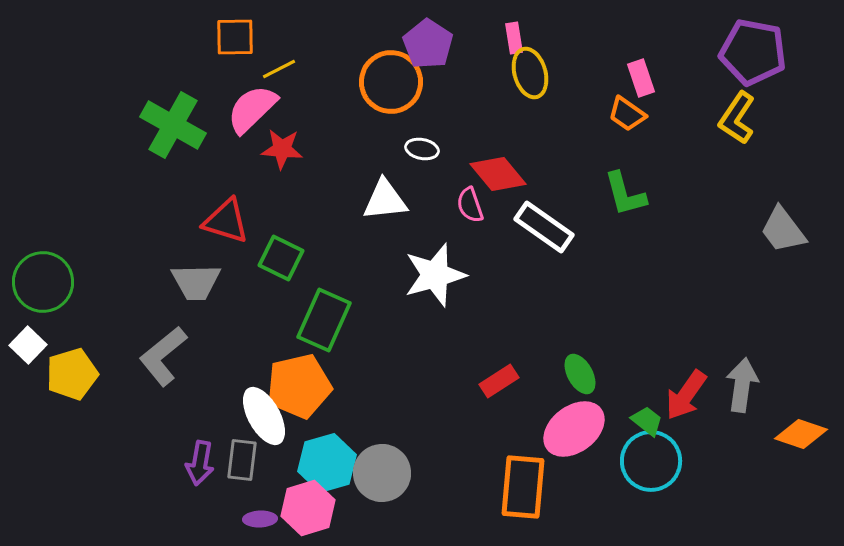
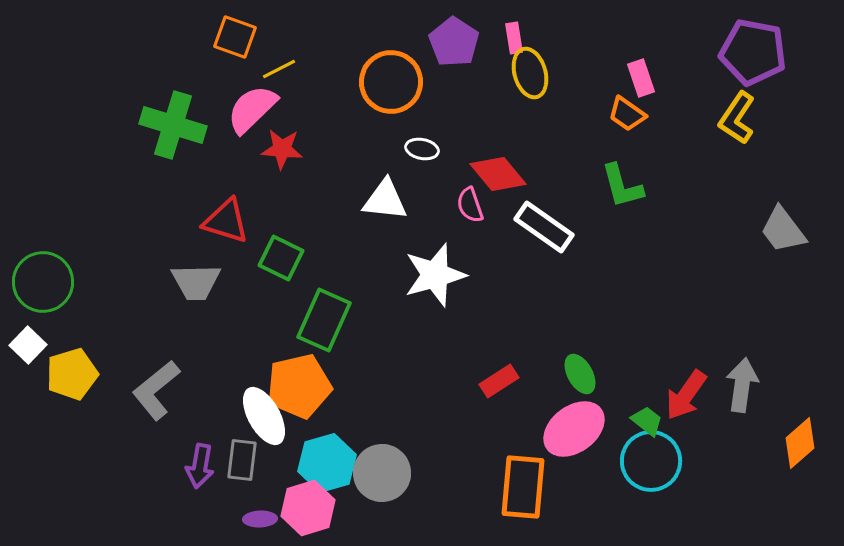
orange square at (235, 37): rotated 21 degrees clockwise
purple pentagon at (428, 44): moved 26 px right, 2 px up
green cross at (173, 125): rotated 12 degrees counterclockwise
green L-shape at (625, 194): moved 3 px left, 8 px up
white triangle at (385, 200): rotated 12 degrees clockwise
gray L-shape at (163, 356): moved 7 px left, 34 px down
orange diamond at (801, 434): moved 1 px left, 9 px down; rotated 60 degrees counterclockwise
purple arrow at (200, 463): moved 3 px down
